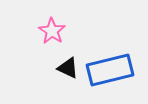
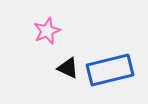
pink star: moved 5 px left; rotated 16 degrees clockwise
